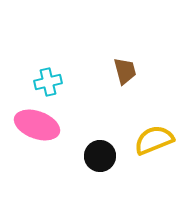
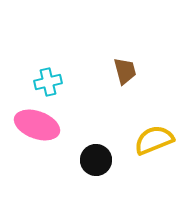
black circle: moved 4 px left, 4 px down
